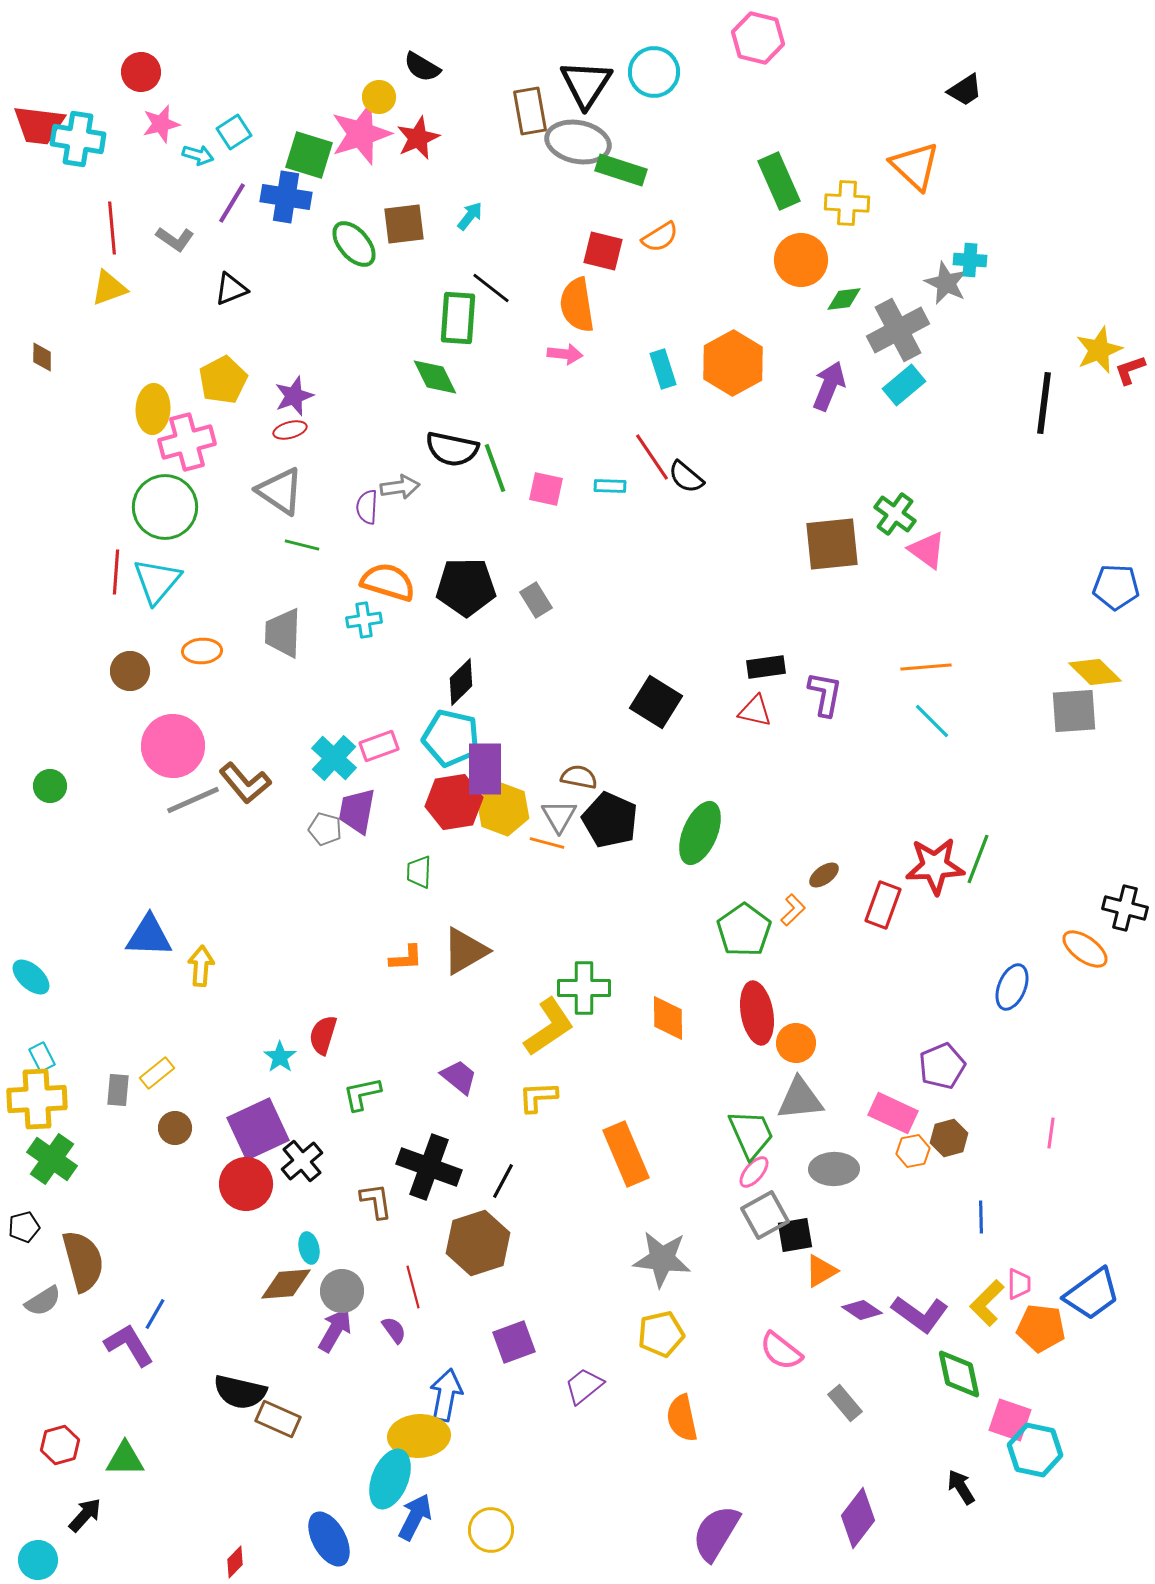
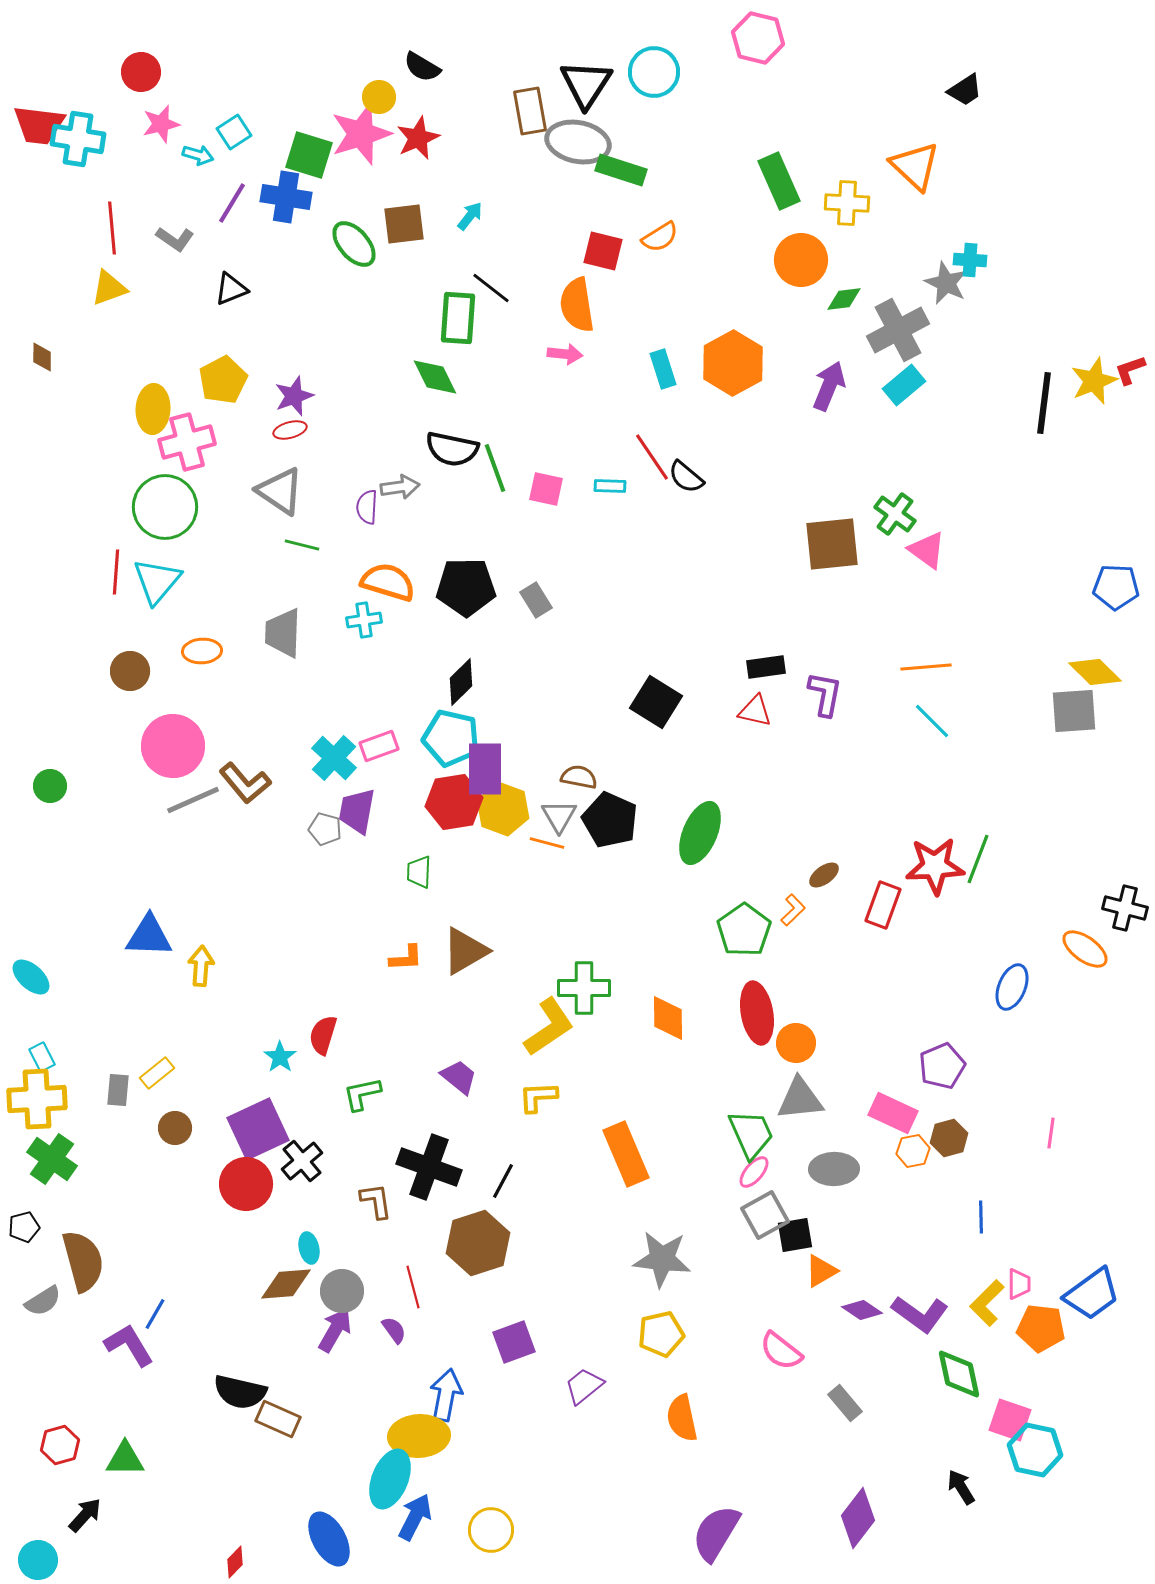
yellow star at (1099, 350): moved 5 px left, 31 px down
